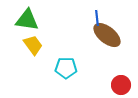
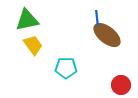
green triangle: rotated 20 degrees counterclockwise
